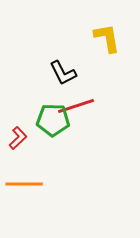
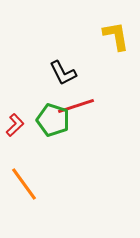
yellow L-shape: moved 9 px right, 2 px up
green pentagon: rotated 16 degrees clockwise
red L-shape: moved 3 px left, 13 px up
orange line: rotated 54 degrees clockwise
